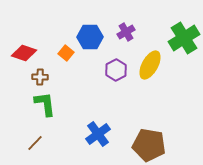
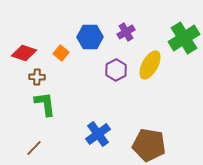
orange square: moved 5 px left
brown cross: moved 3 px left
brown line: moved 1 px left, 5 px down
